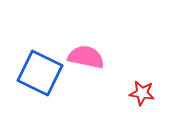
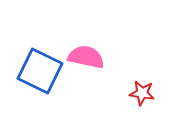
blue square: moved 2 px up
